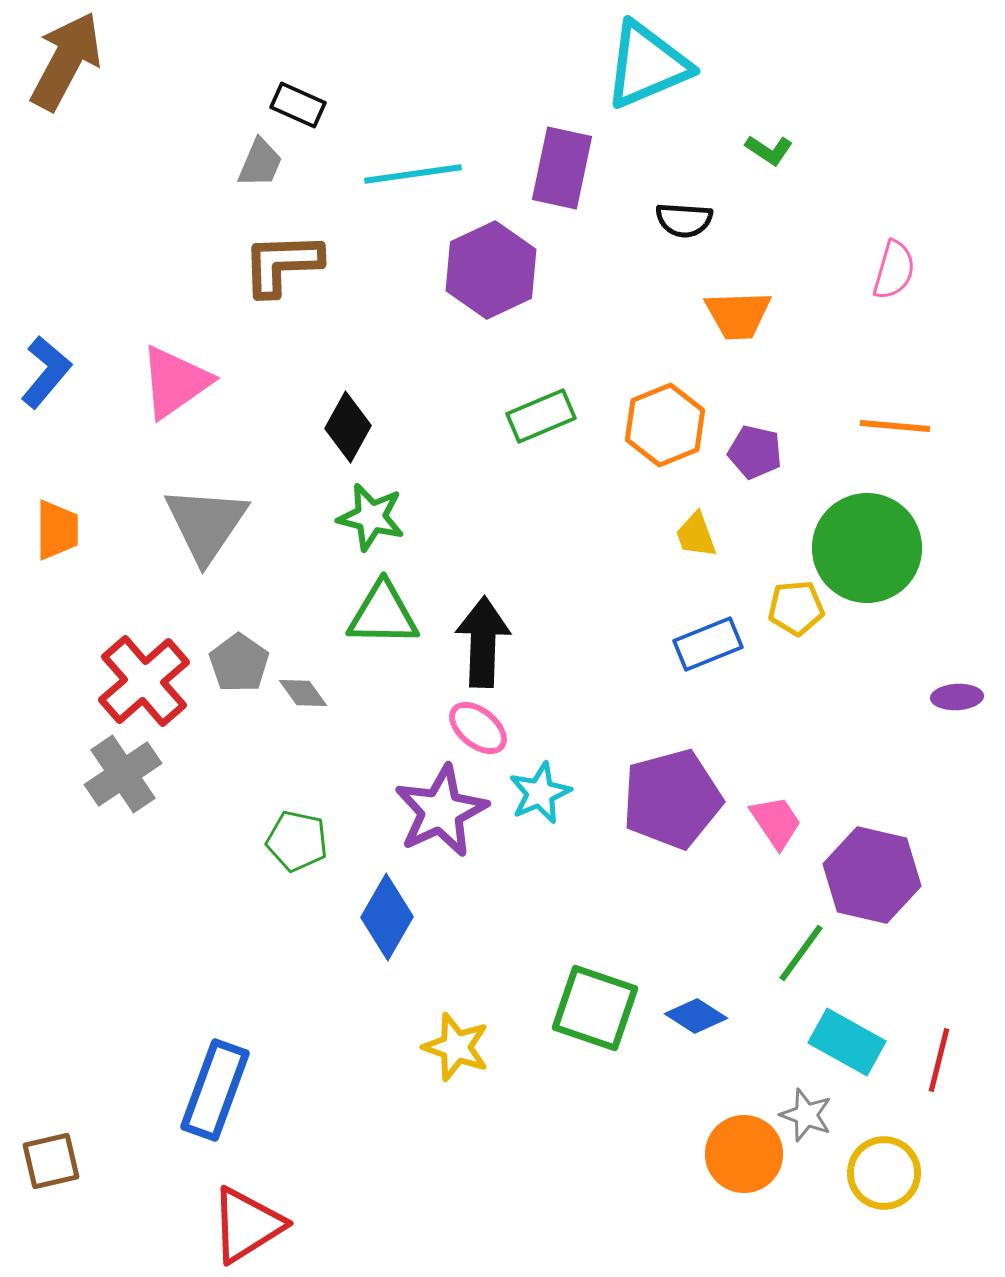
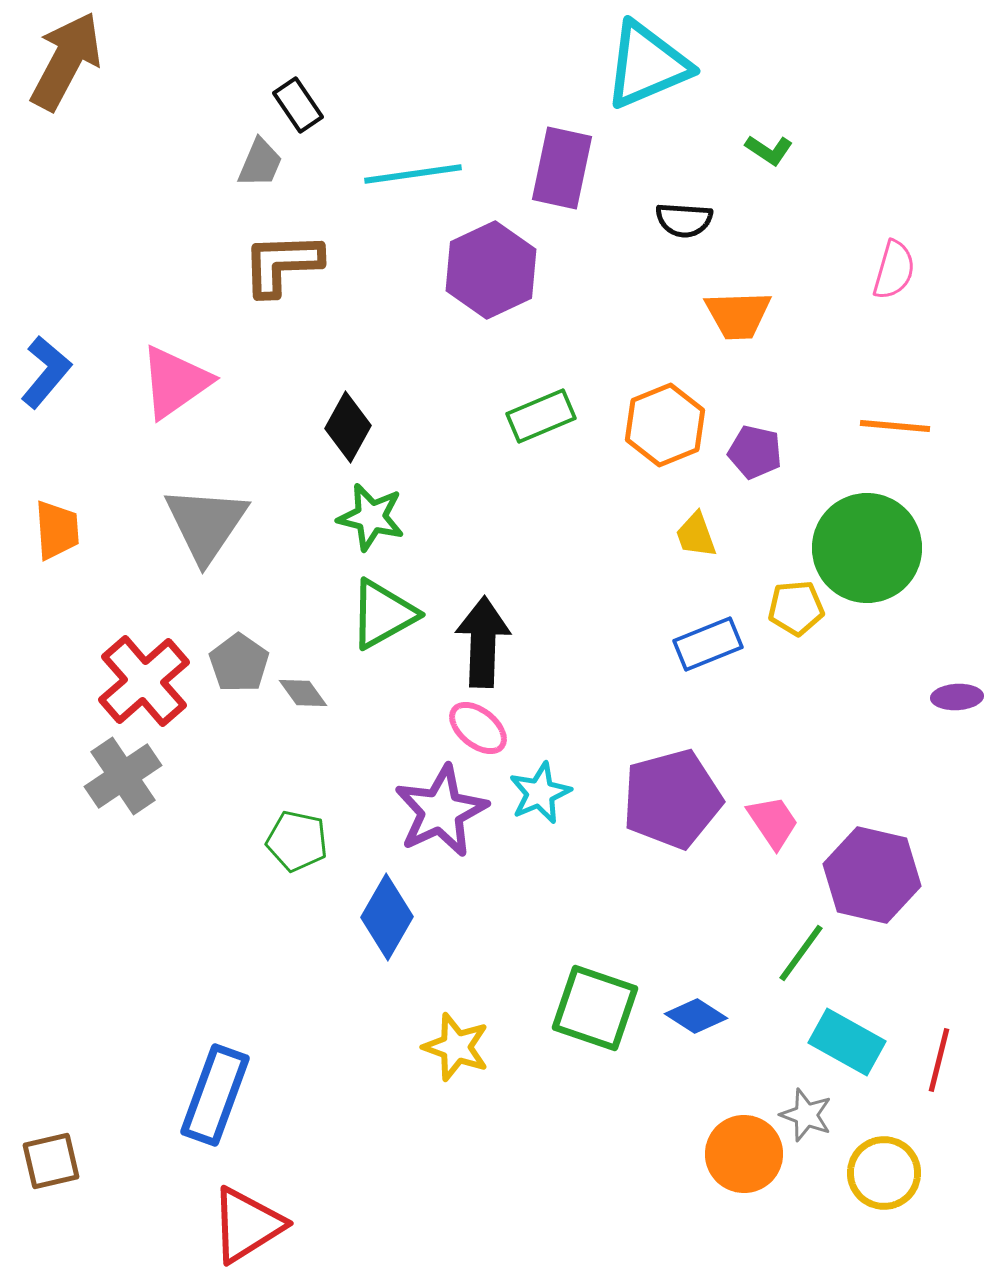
black rectangle at (298, 105): rotated 32 degrees clockwise
orange trapezoid at (57, 530): rotated 4 degrees counterclockwise
green triangle at (383, 614): rotated 30 degrees counterclockwise
gray cross at (123, 774): moved 2 px down
pink trapezoid at (776, 822): moved 3 px left
blue rectangle at (215, 1090): moved 5 px down
